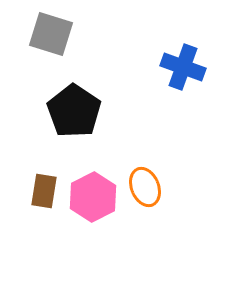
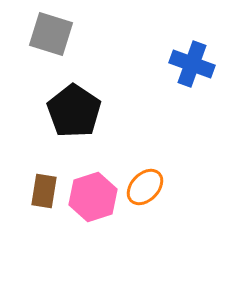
blue cross: moved 9 px right, 3 px up
orange ellipse: rotated 66 degrees clockwise
pink hexagon: rotated 9 degrees clockwise
